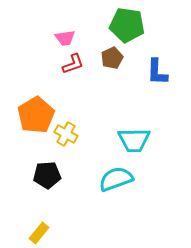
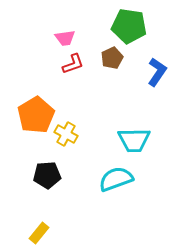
green pentagon: moved 2 px right, 1 px down
blue L-shape: rotated 148 degrees counterclockwise
